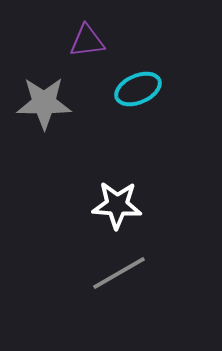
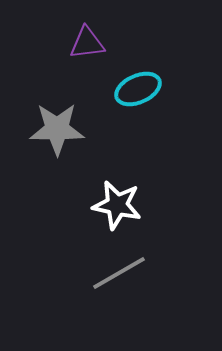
purple triangle: moved 2 px down
gray star: moved 13 px right, 26 px down
white star: rotated 9 degrees clockwise
